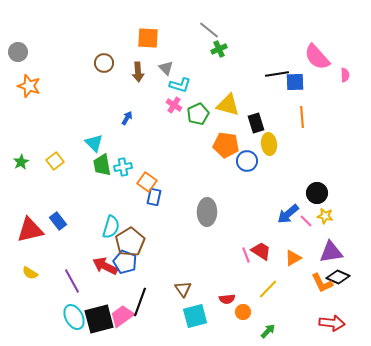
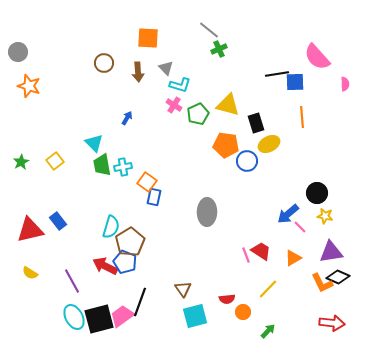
pink semicircle at (345, 75): moved 9 px down
yellow ellipse at (269, 144): rotated 70 degrees clockwise
pink line at (306, 221): moved 6 px left, 6 px down
